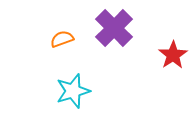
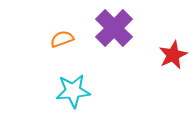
red star: rotated 8 degrees clockwise
cyan star: rotated 12 degrees clockwise
